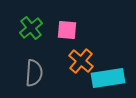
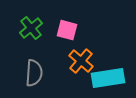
pink square: rotated 10 degrees clockwise
